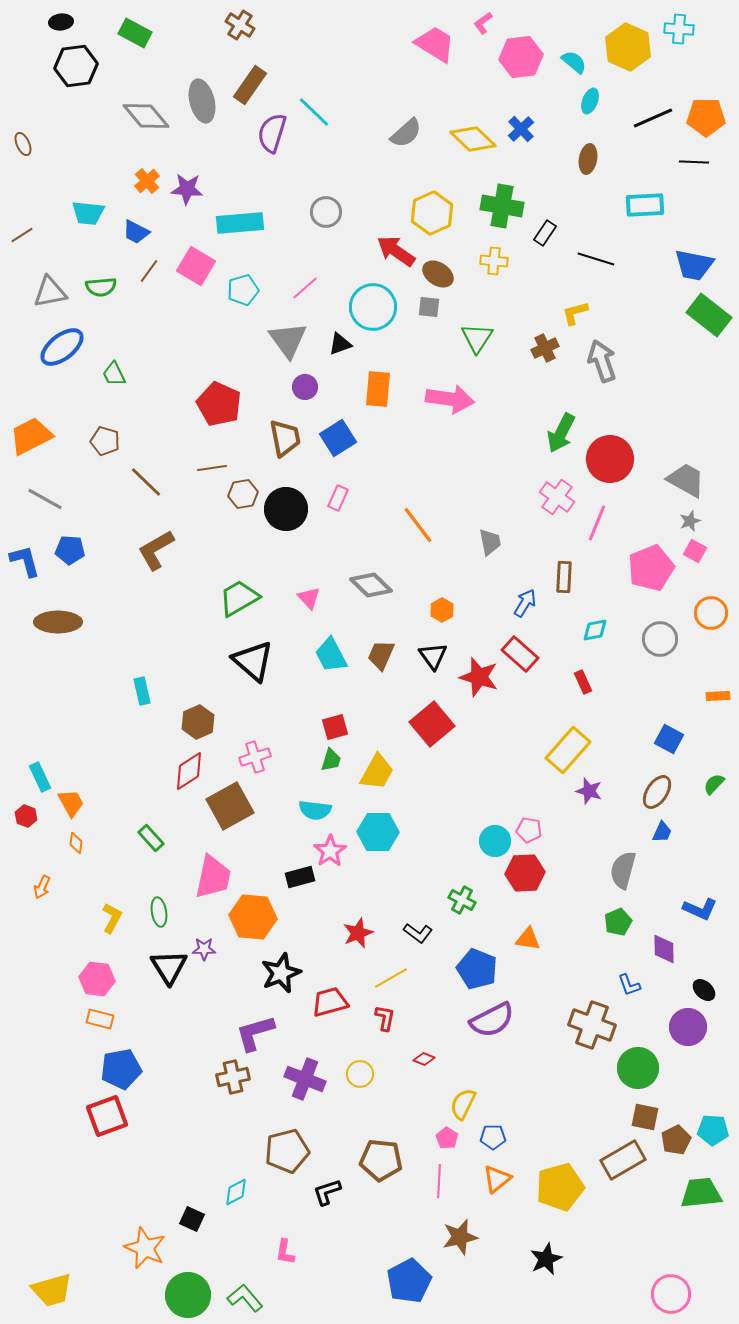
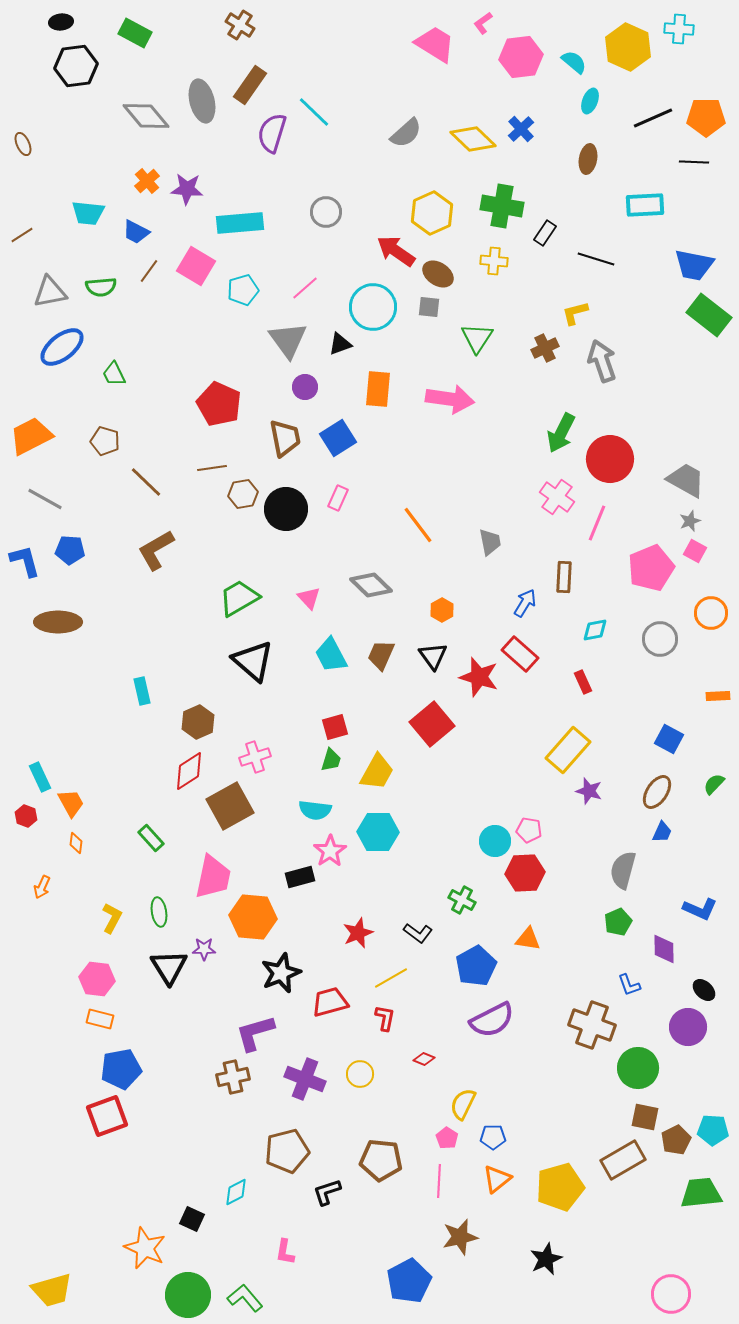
blue pentagon at (477, 969): moved 1 px left, 3 px up; rotated 21 degrees clockwise
